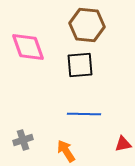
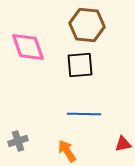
gray cross: moved 5 px left, 1 px down
orange arrow: moved 1 px right
